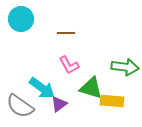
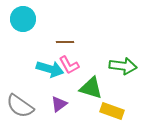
cyan circle: moved 2 px right
brown line: moved 1 px left, 9 px down
green arrow: moved 2 px left, 1 px up
cyan arrow: moved 8 px right, 19 px up; rotated 20 degrees counterclockwise
yellow rectangle: moved 10 px down; rotated 15 degrees clockwise
